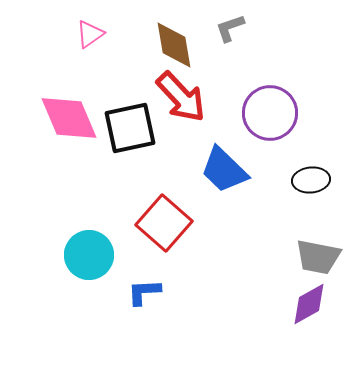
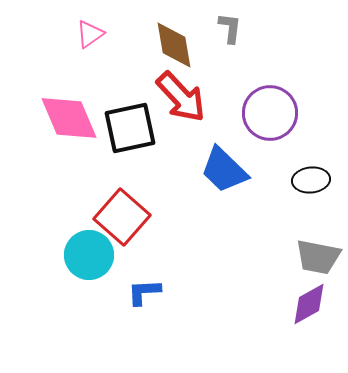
gray L-shape: rotated 116 degrees clockwise
red square: moved 42 px left, 6 px up
